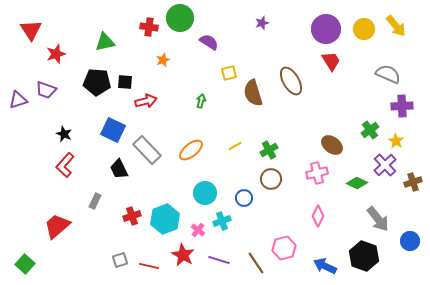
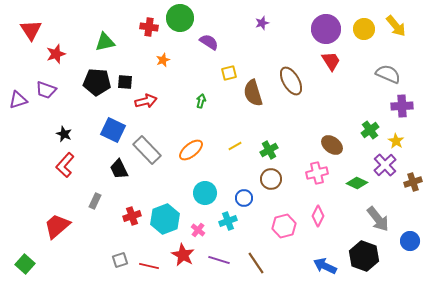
cyan cross at (222, 221): moved 6 px right
pink hexagon at (284, 248): moved 22 px up
